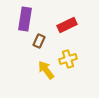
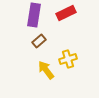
purple rectangle: moved 9 px right, 4 px up
red rectangle: moved 1 px left, 12 px up
brown rectangle: rotated 24 degrees clockwise
